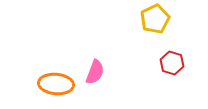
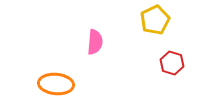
yellow pentagon: moved 1 px down
pink semicircle: moved 30 px up; rotated 15 degrees counterclockwise
